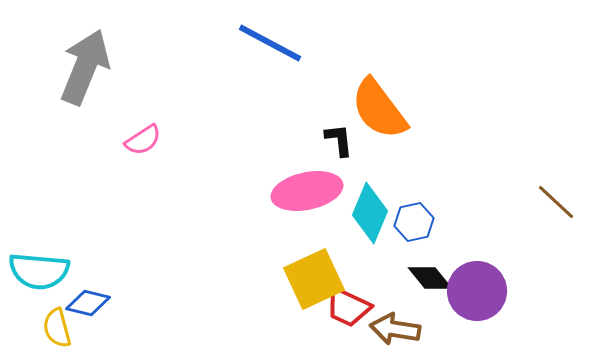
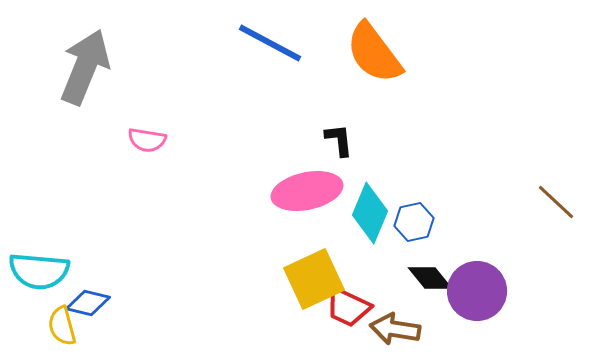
orange semicircle: moved 5 px left, 56 px up
pink semicircle: moved 4 px right; rotated 42 degrees clockwise
yellow semicircle: moved 5 px right, 2 px up
